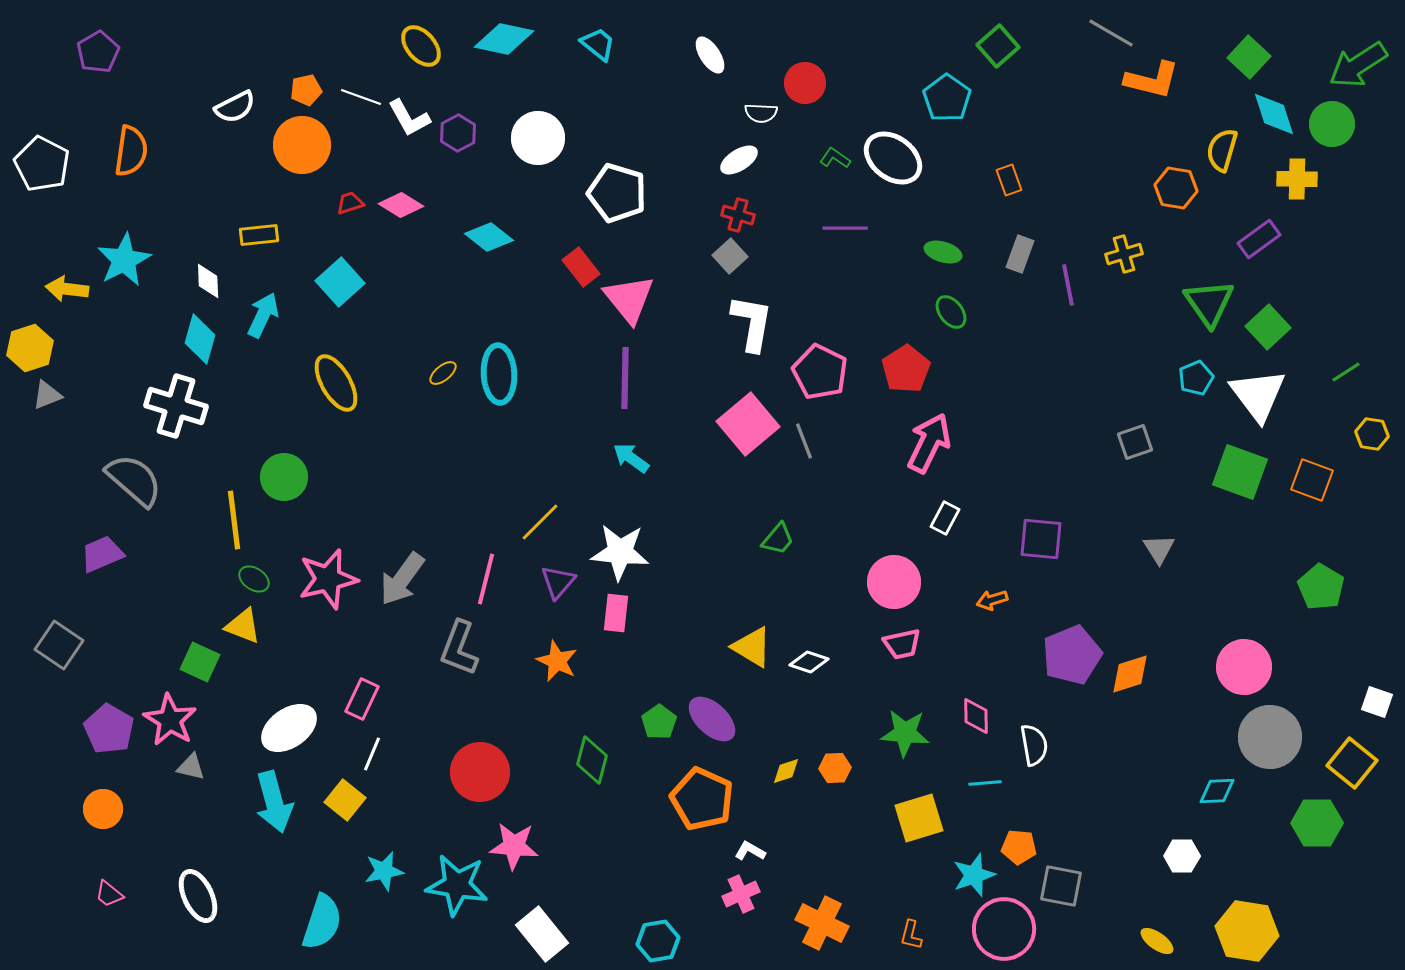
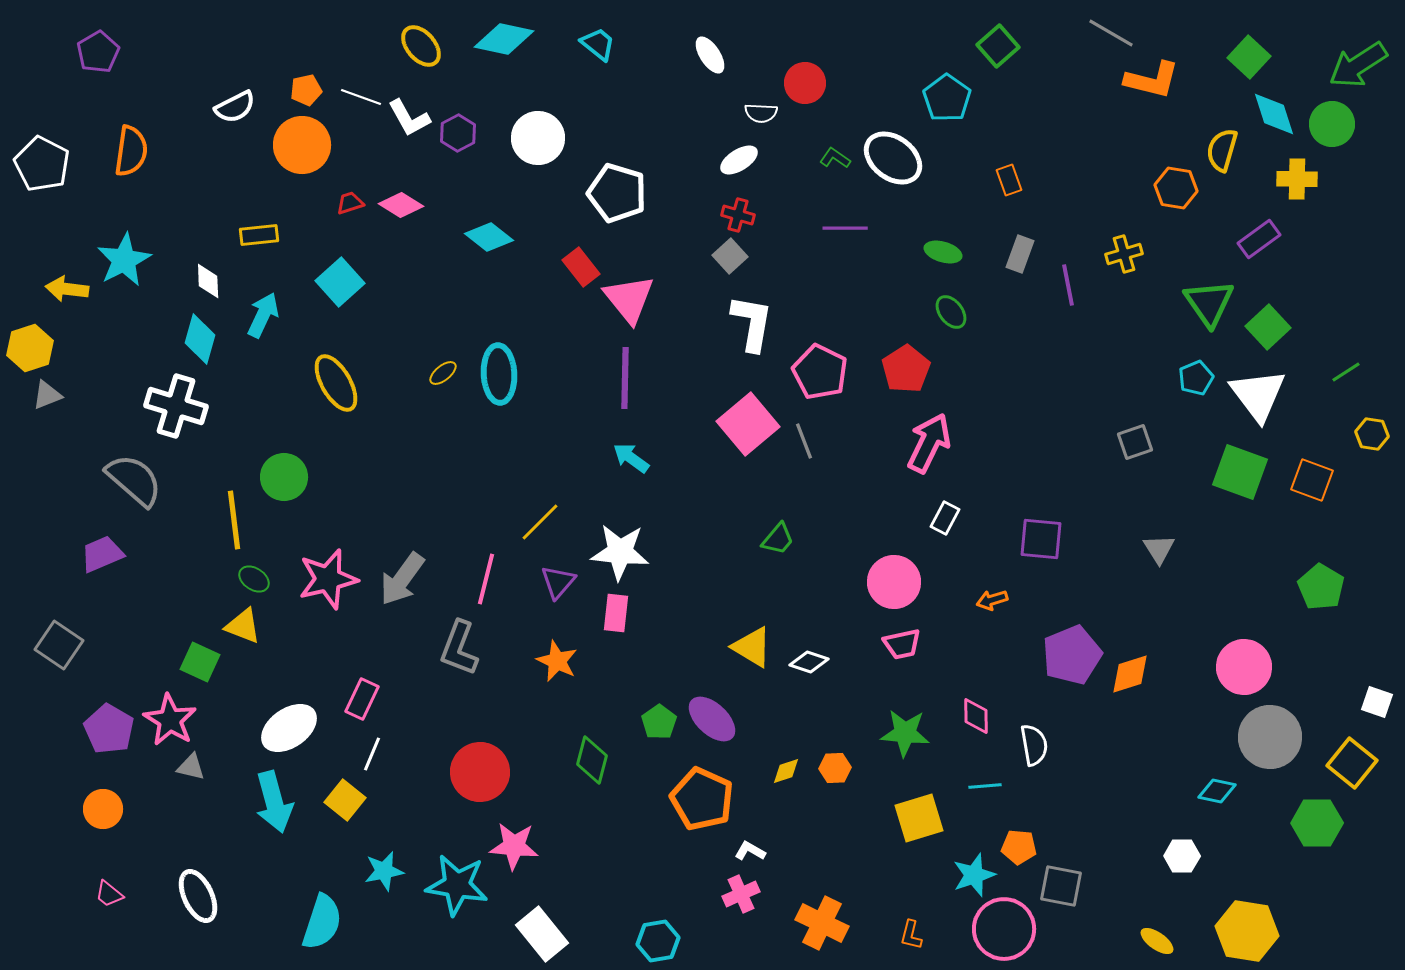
cyan line at (985, 783): moved 3 px down
cyan diamond at (1217, 791): rotated 15 degrees clockwise
